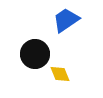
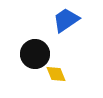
yellow diamond: moved 4 px left
